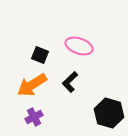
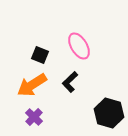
pink ellipse: rotated 40 degrees clockwise
purple cross: rotated 18 degrees counterclockwise
